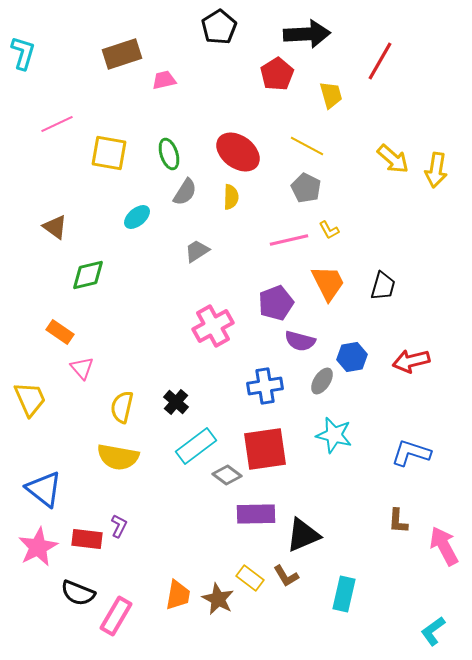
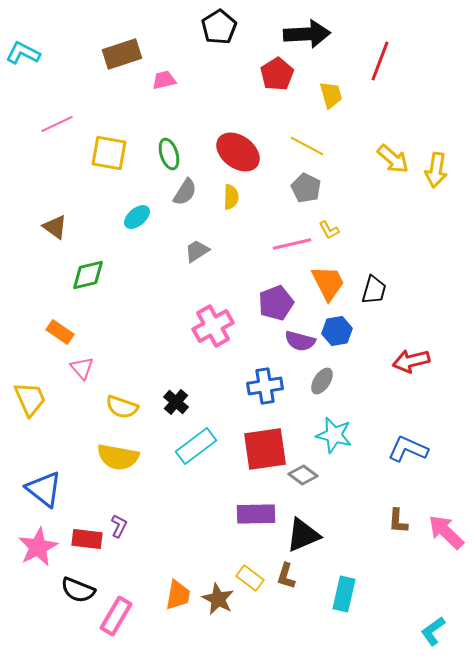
cyan L-shape at (23, 53): rotated 80 degrees counterclockwise
red line at (380, 61): rotated 9 degrees counterclockwise
pink line at (289, 240): moved 3 px right, 4 px down
black trapezoid at (383, 286): moved 9 px left, 4 px down
blue hexagon at (352, 357): moved 15 px left, 26 px up
yellow semicircle at (122, 407): rotated 84 degrees counterclockwise
blue L-shape at (411, 453): moved 3 px left, 4 px up; rotated 6 degrees clockwise
gray diamond at (227, 475): moved 76 px right
pink arrow at (444, 546): moved 2 px right, 14 px up; rotated 18 degrees counterclockwise
brown L-shape at (286, 576): rotated 48 degrees clockwise
black semicircle at (78, 593): moved 3 px up
